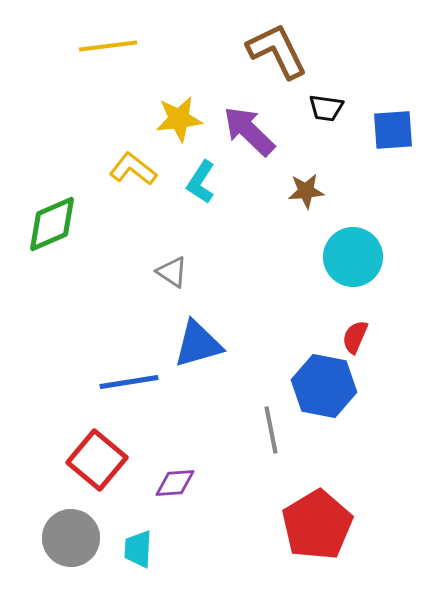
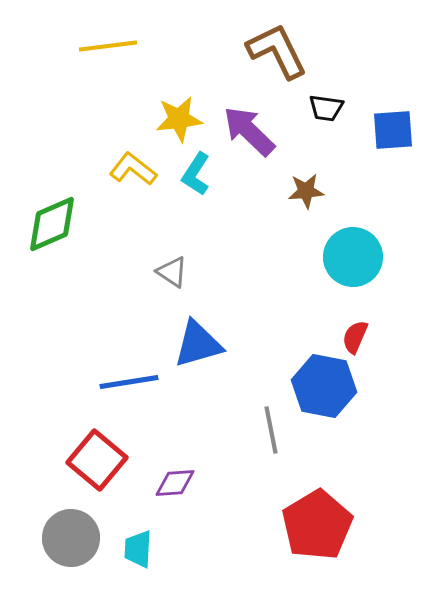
cyan L-shape: moved 5 px left, 8 px up
